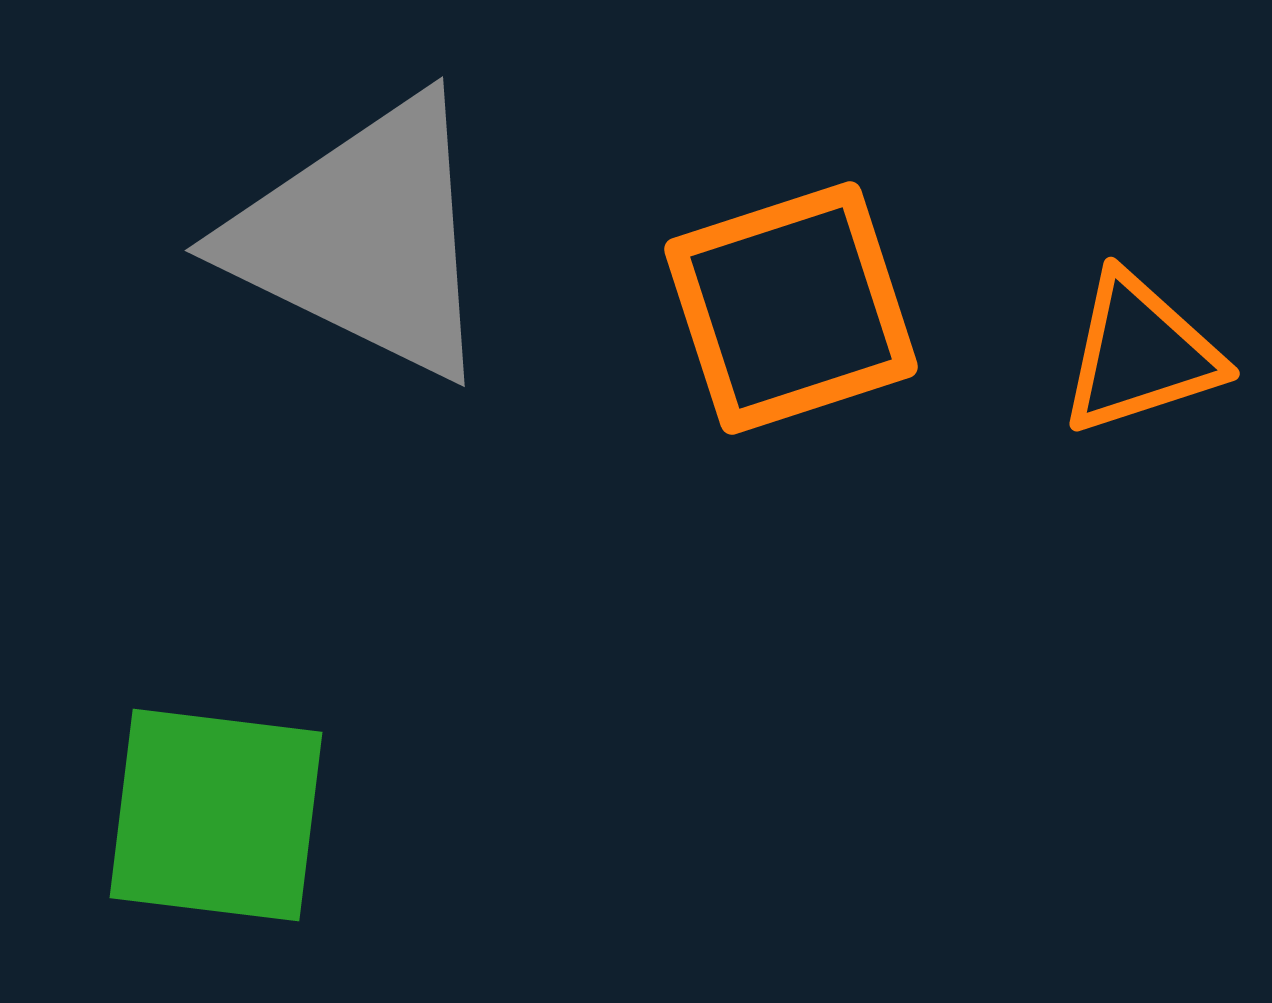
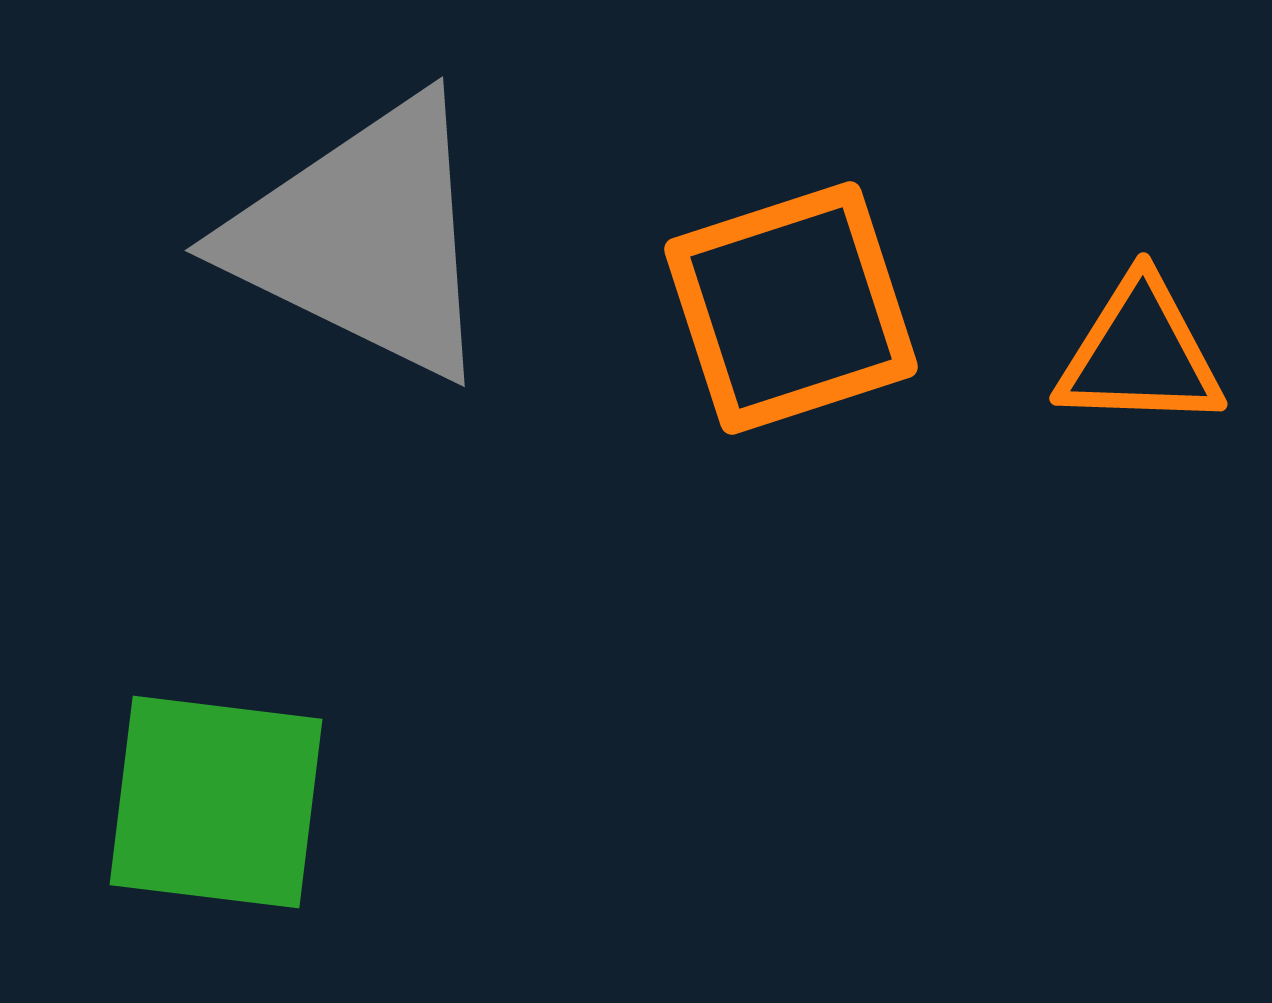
orange triangle: rotated 20 degrees clockwise
green square: moved 13 px up
